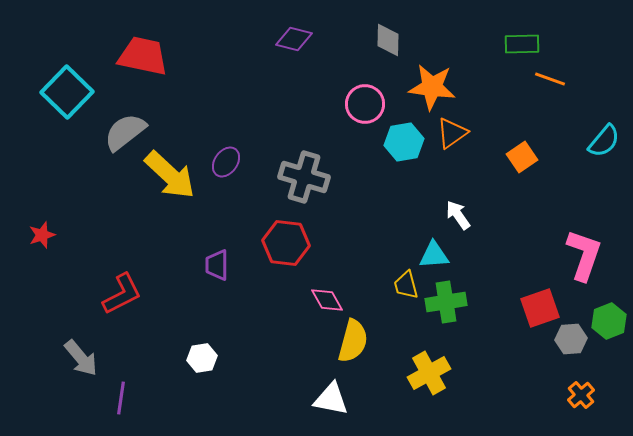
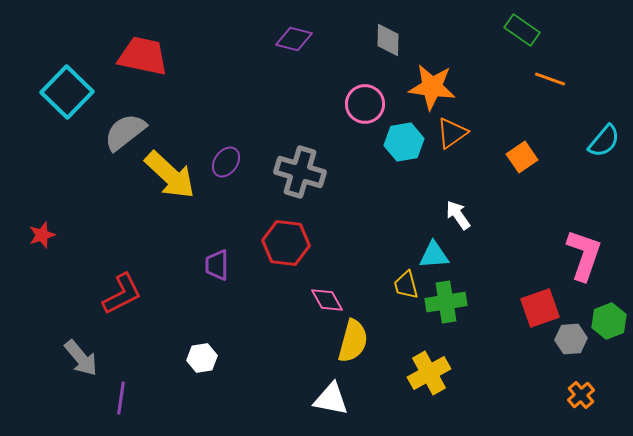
green rectangle: moved 14 px up; rotated 36 degrees clockwise
gray cross: moved 4 px left, 5 px up
